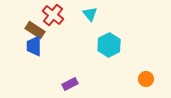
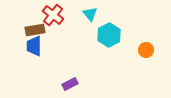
brown rectangle: rotated 42 degrees counterclockwise
cyan hexagon: moved 10 px up
orange circle: moved 29 px up
